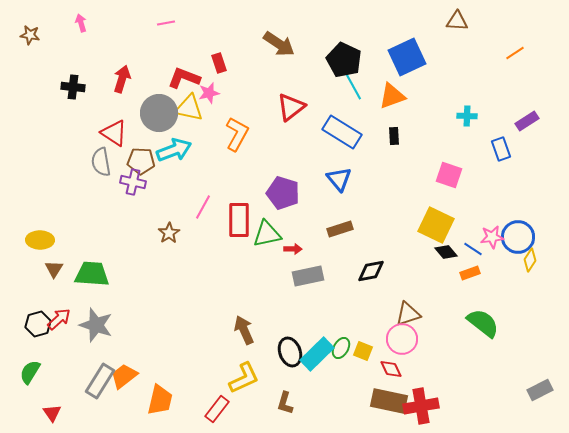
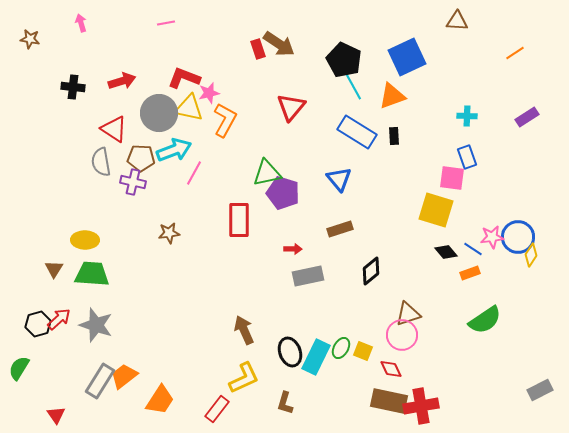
brown star at (30, 35): moved 4 px down
red rectangle at (219, 63): moved 39 px right, 14 px up
red arrow at (122, 79): moved 2 px down; rotated 56 degrees clockwise
red triangle at (291, 107): rotated 12 degrees counterclockwise
purple rectangle at (527, 121): moved 4 px up
blue rectangle at (342, 132): moved 15 px right
red triangle at (114, 133): moved 4 px up
orange L-shape at (237, 134): moved 12 px left, 14 px up
blue rectangle at (501, 149): moved 34 px left, 8 px down
brown pentagon at (141, 161): moved 3 px up
pink square at (449, 175): moved 3 px right, 3 px down; rotated 12 degrees counterclockwise
pink line at (203, 207): moved 9 px left, 34 px up
yellow square at (436, 225): moved 15 px up; rotated 9 degrees counterclockwise
brown star at (169, 233): rotated 25 degrees clockwise
green triangle at (267, 234): moved 61 px up
yellow ellipse at (40, 240): moved 45 px right
yellow diamond at (530, 260): moved 1 px right, 5 px up
black diamond at (371, 271): rotated 28 degrees counterclockwise
green semicircle at (483, 323): moved 2 px right, 3 px up; rotated 108 degrees clockwise
pink circle at (402, 339): moved 4 px up
cyan rectangle at (317, 354): moved 1 px left, 3 px down; rotated 20 degrees counterclockwise
green semicircle at (30, 372): moved 11 px left, 4 px up
orange trapezoid at (160, 400): rotated 20 degrees clockwise
red triangle at (52, 413): moved 4 px right, 2 px down
